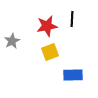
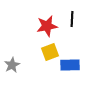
gray star: moved 24 px down
blue rectangle: moved 3 px left, 10 px up
